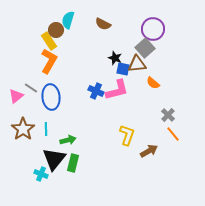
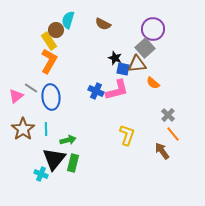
brown arrow: moved 13 px right; rotated 96 degrees counterclockwise
